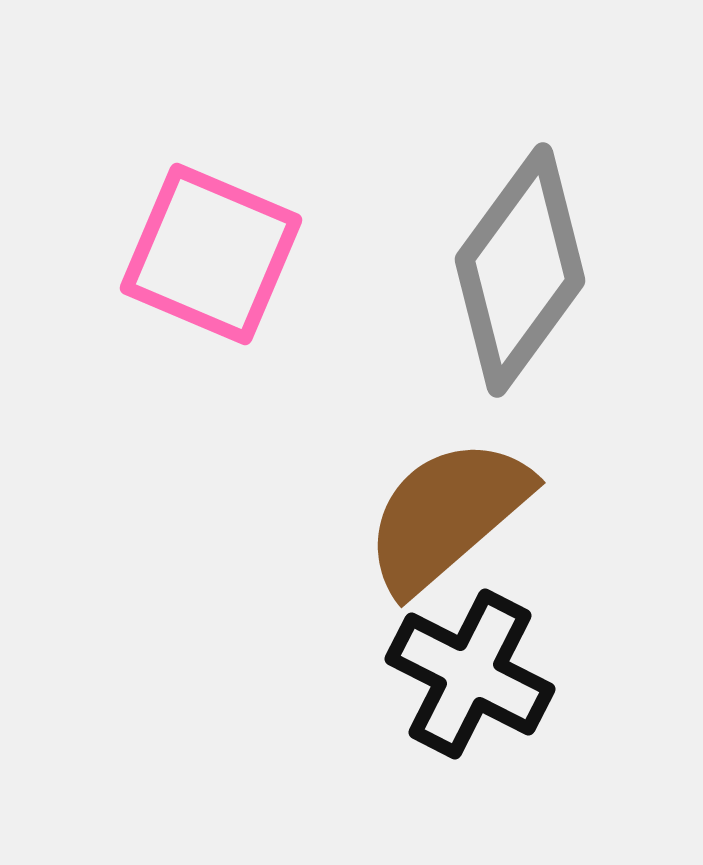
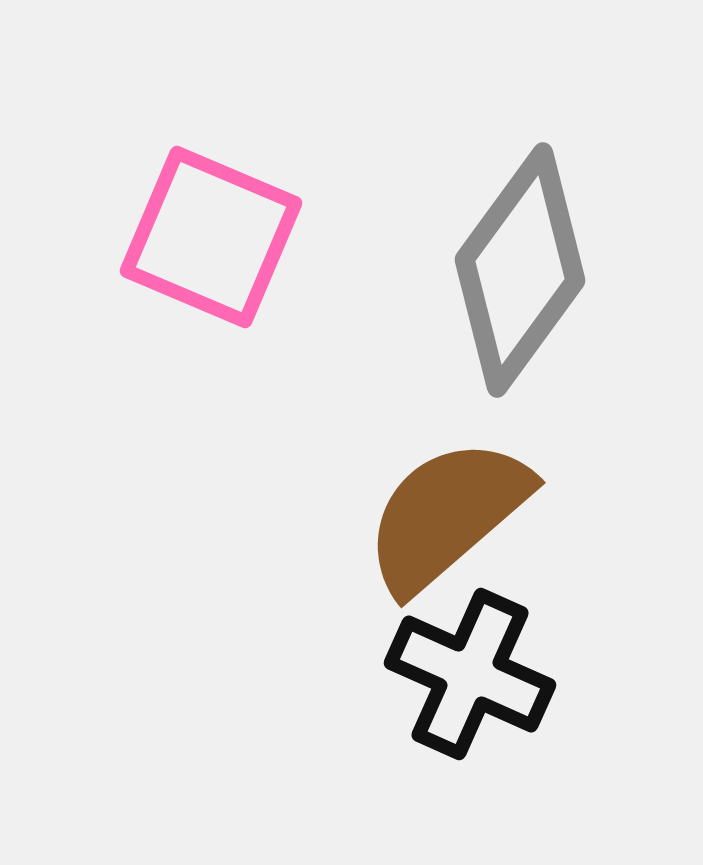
pink square: moved 17 px up
black cross: rotated 3 degrees counterclockwise
